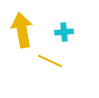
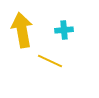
cyan cross: moved 2 px up
